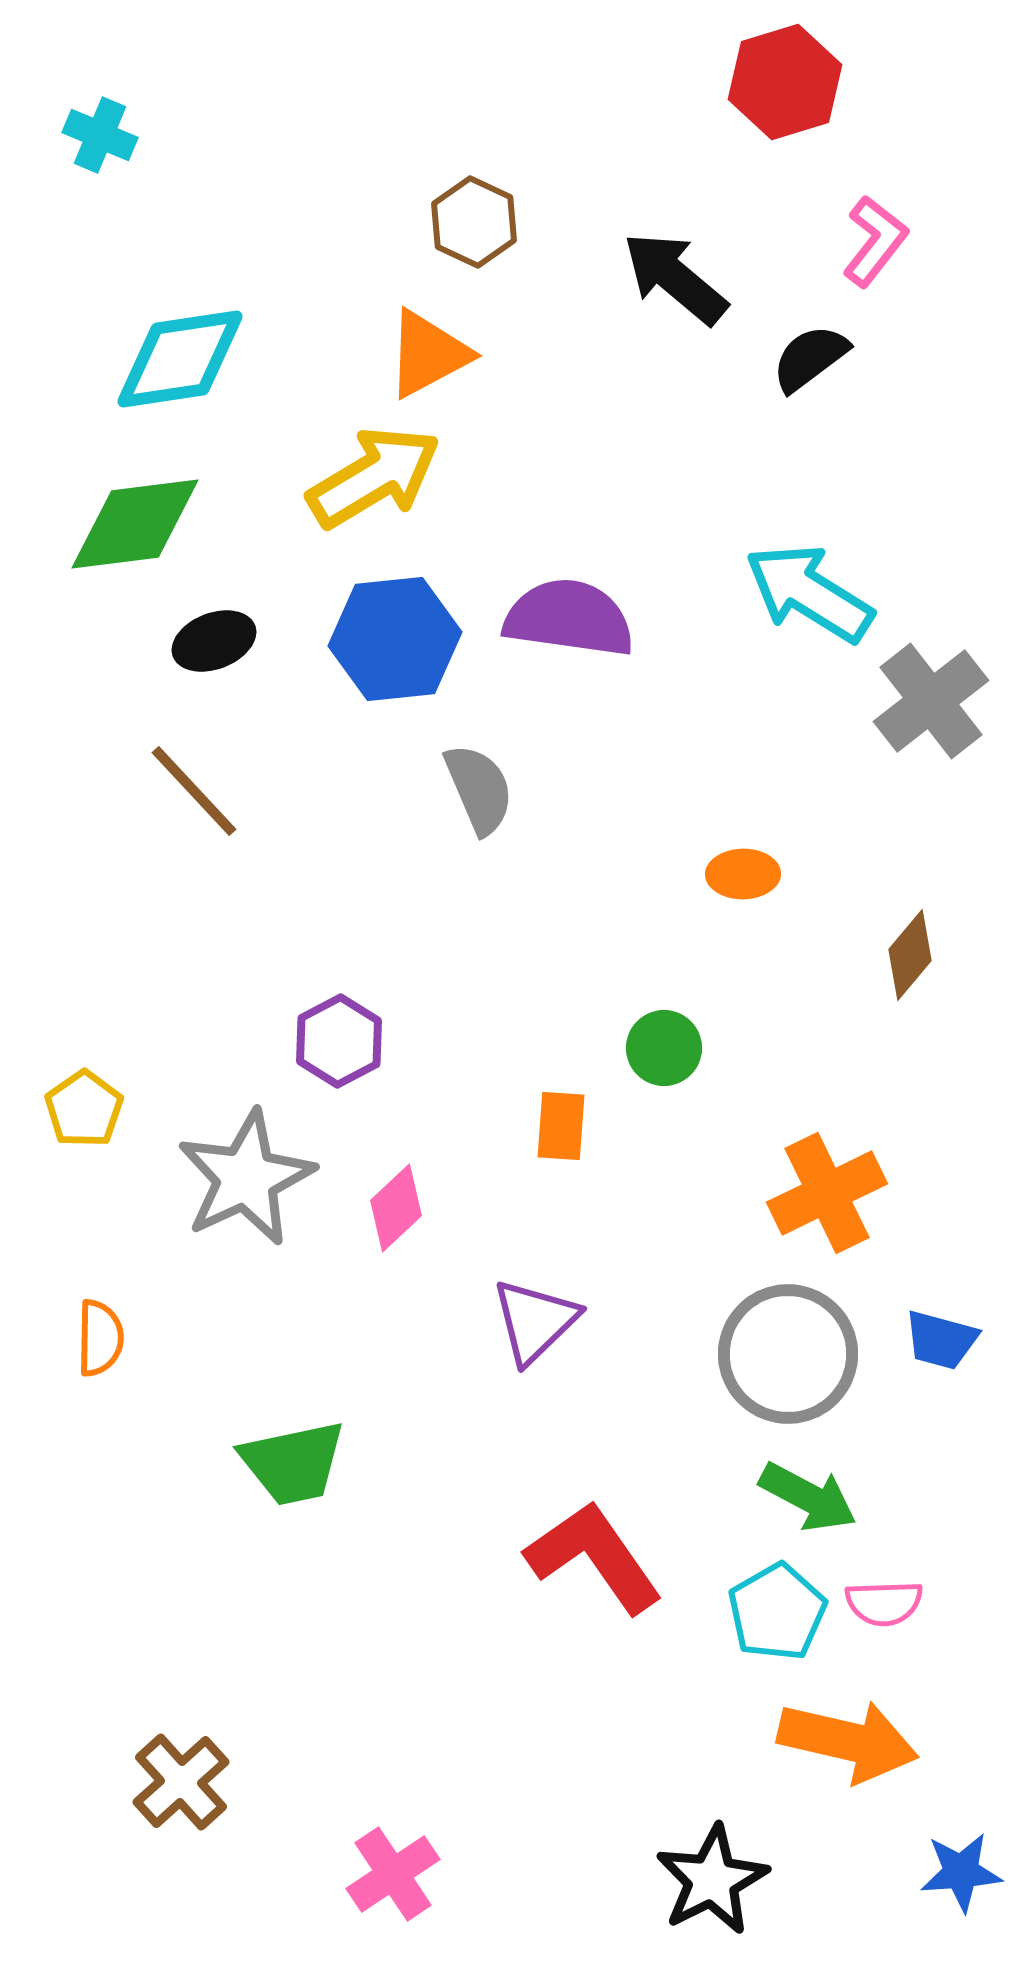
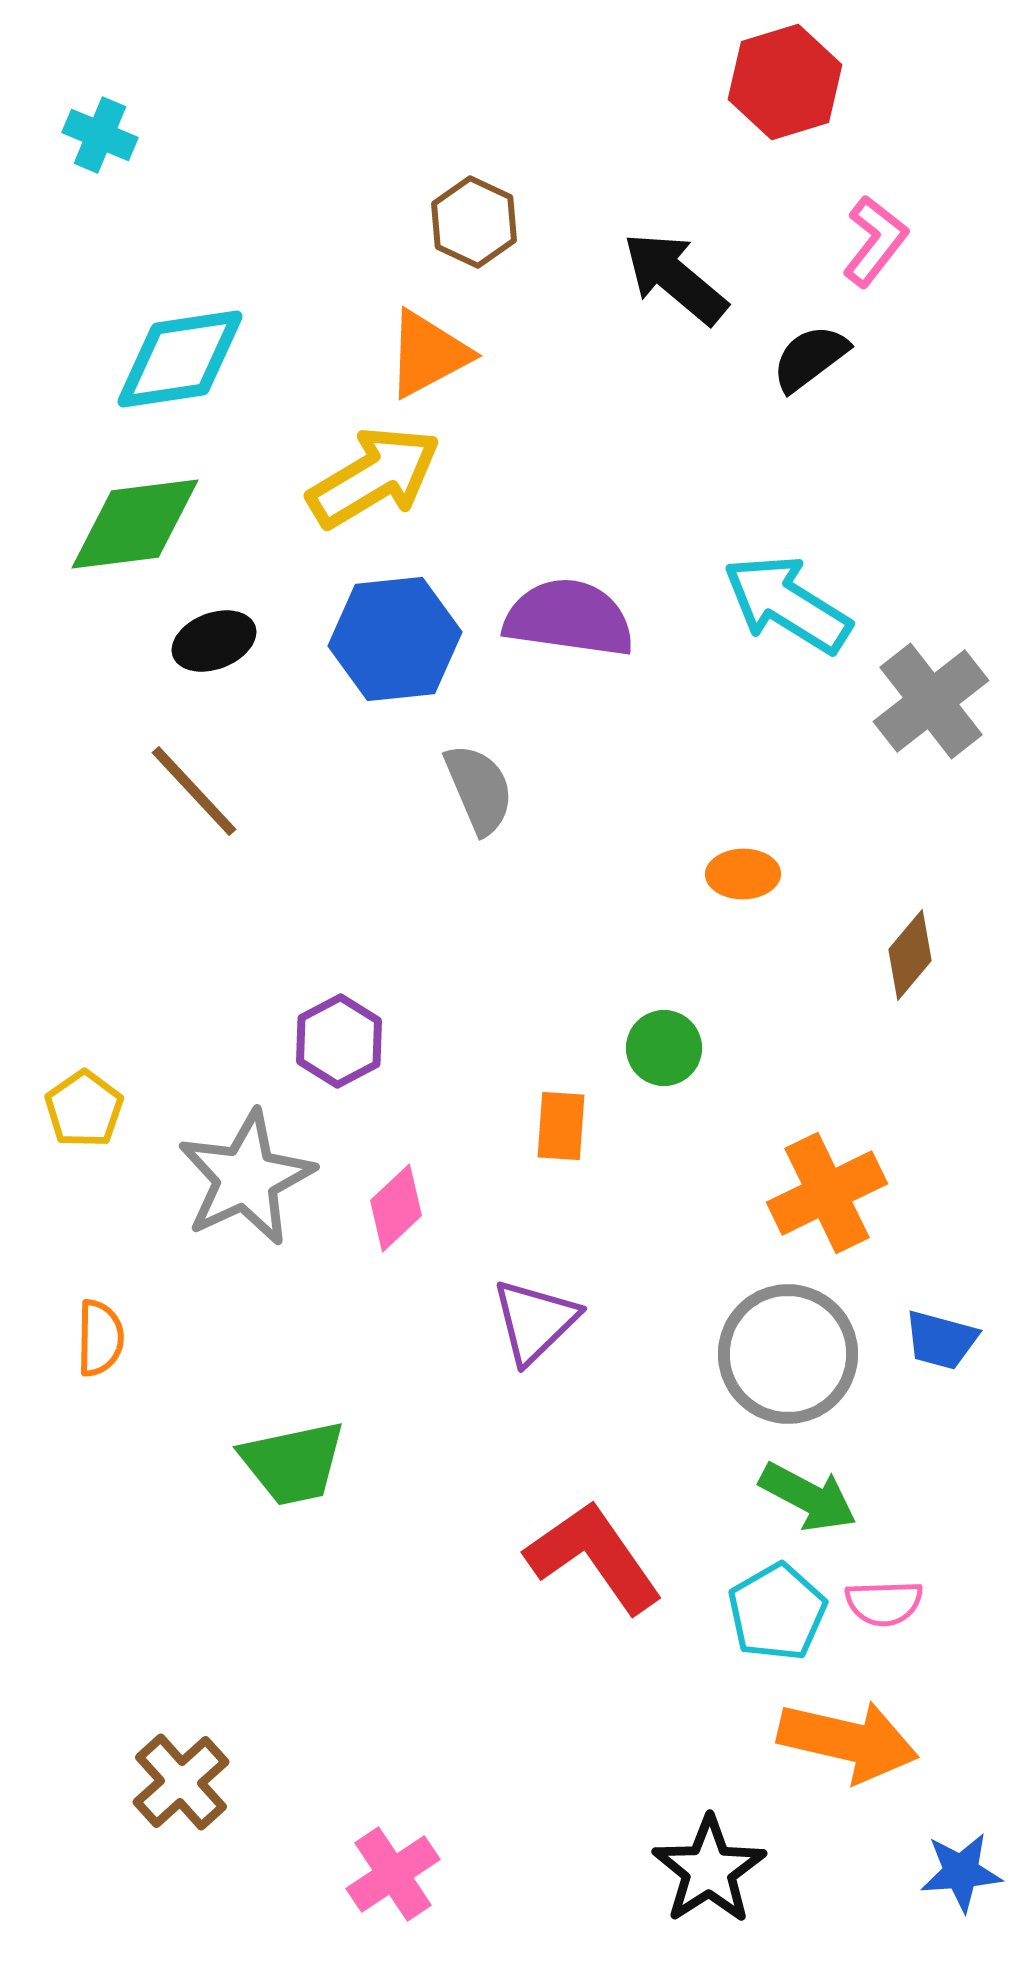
cyan arrow: moved 22 px left, 11 px down
black star: moved 3 px left, 10 px up; rotated 6 degrees counterclockwise
